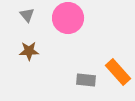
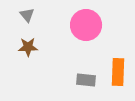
pink circle: moved 18 px right, 7 px down
brown star: moved 1 px left, 4 px up
orange rectangle: rotated 44 degrees clockwise
